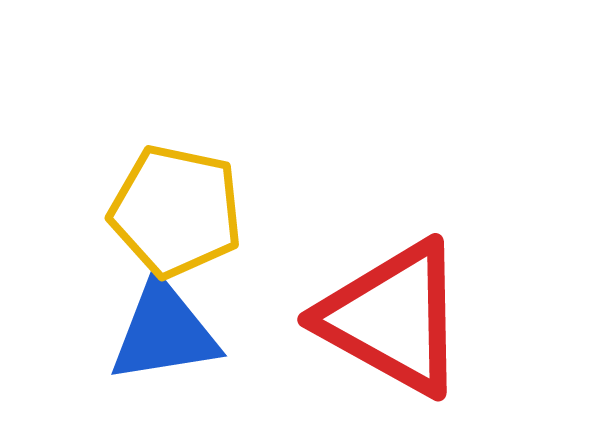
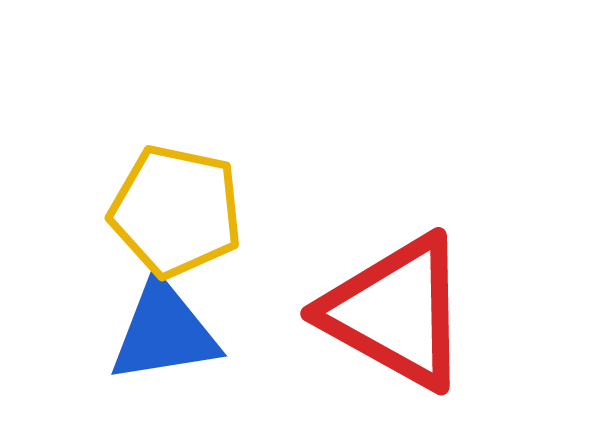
red triangle: moved 3 px right, 6 px up
